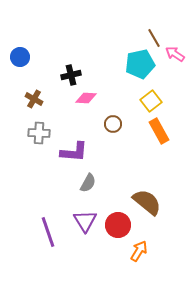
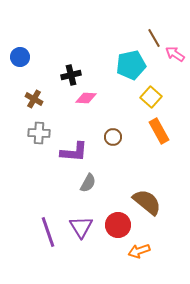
cyan pentagon: moved 9 px left, 1 px down
yellow square: moved 4 px up; rotated 10 degrees counterclockwise
brown circle: moved 13 px down
purple triangle: moved 4 px left, 6 px down
orange arrow: rotated 140 degrees counterclockwise
